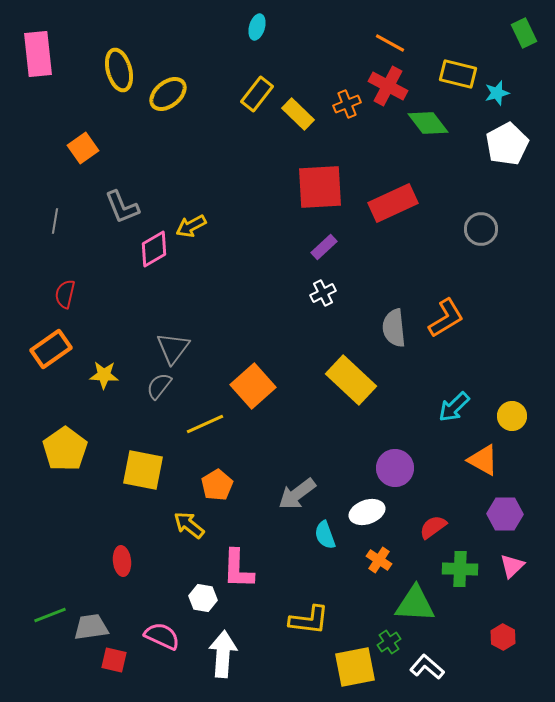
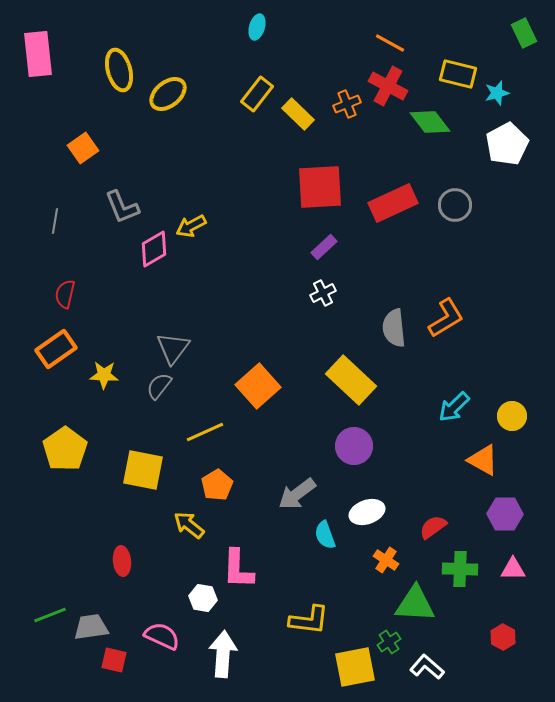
green diamond at (428, 123): moved 2 px right, 1 px up
gray circle at (481, 229): moved 26 px left, 24 px up
orange rectangle at (51, 349): moved 5 px right
orange square at (253, 386): moved 5 px right
yellow line at (205, 424): moved 8 px down
purple circle at (395, 468): moved 41 px left, 22 px up
orange cross at (379, 560): moved 7 px right
pink triangle at (512, 566): moved 1 px right, 3 px down; rotated 44 degrees clockwise
